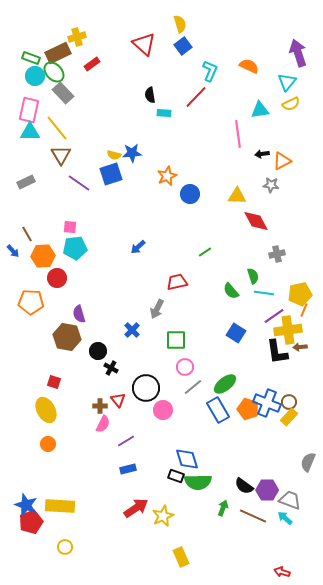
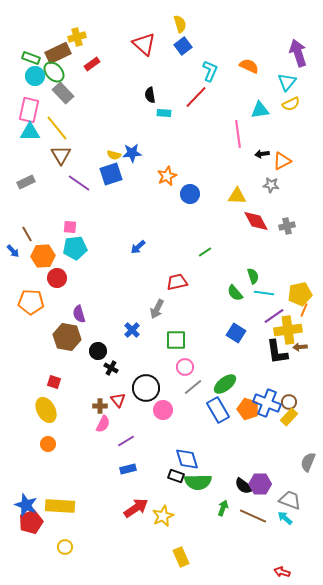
gray cross at (277, 254): moved 10 px right, 28 px up
green semicircle at (231, 291): moved 4 px right, 2 px down
purple hexagon at (267, 490): moved 7 px left, 6 px up
